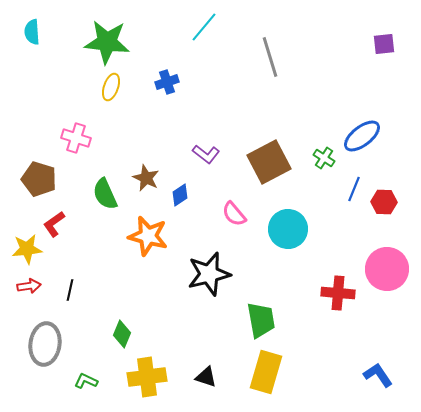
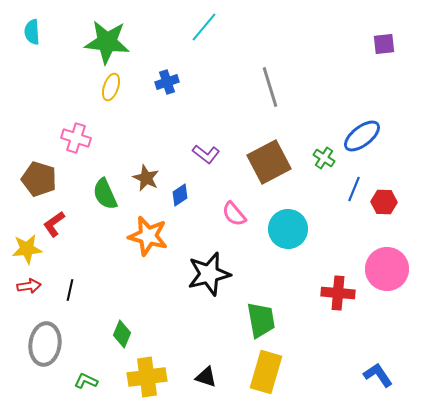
gray line: moved 30 px down
